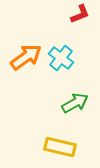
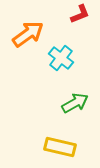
orange arrow: moved 2 px right, 23 px up
